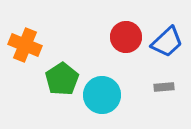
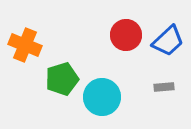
red circle: moved 2 px up
blue trapezoid: moved 1 px right, 1 px up
green pentagon: rotated 16 degrees clockwise
cyan circle: moved 2 px down
